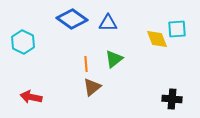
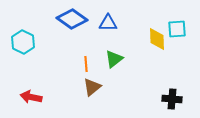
yellow diamond: rotated 20 degrees clockwise
